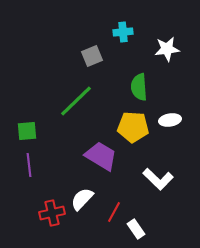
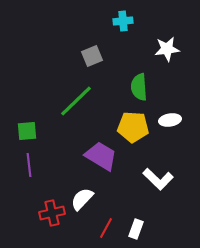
cyan cross: moved 11 px up
red line: moved 8 px left, 16 px down
white rectangle: rotated 54 degrees clockwise
